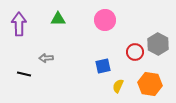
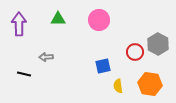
pink circle: moved 6 px left
gray arrow: moved 1 px up
yellow semicircle: rotated 32 degrees counterclockwise
